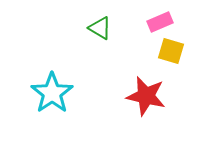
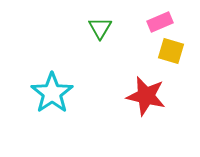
green triangle: rotated 30 degrees clockwise
